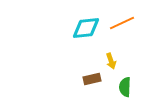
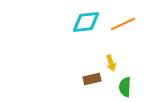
orange line: moved 1 px right, 1 px down
cyan diamond: moved 6 px up
yellow arrow: moved 2 px down
